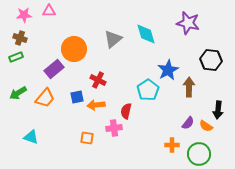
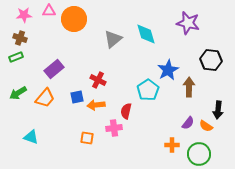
orange circle: moved 30 px up
